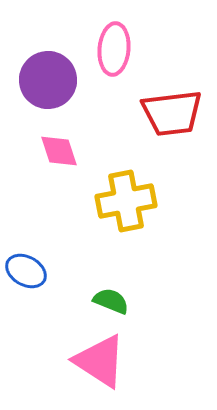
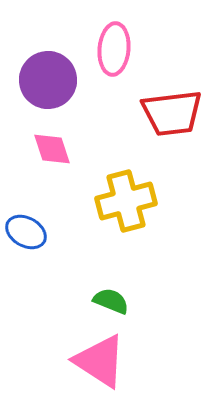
pink diamond: moved 7 px left, 2 px up
yellow cross: rotated 4 degrees counterclockwise
blue ellipse: moved 39 px up
